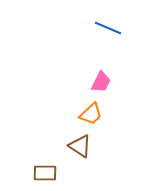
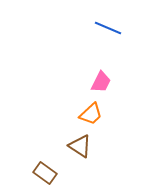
brown rectangle: rotated 35 degrees clockwise
